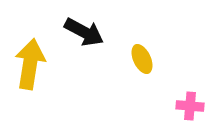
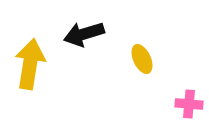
black arrow: moved 2 px down; rotated 135 degrees clockwise
pink cross: moved 1 px left, 2 px up
